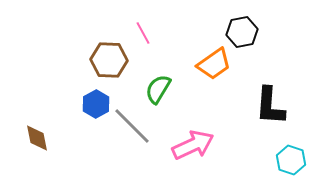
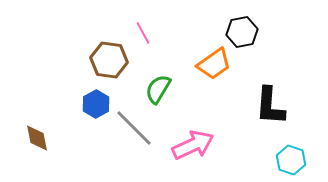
brown hexagon: rotated 6 degrees clockwise
gray line: moved 2 px right, 2 px down
